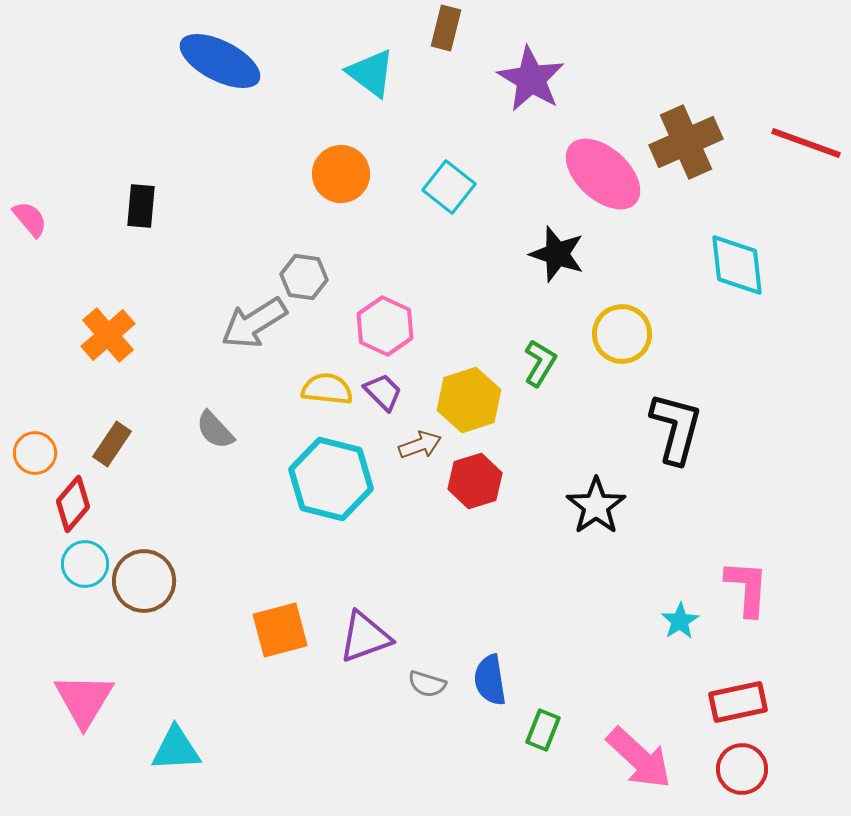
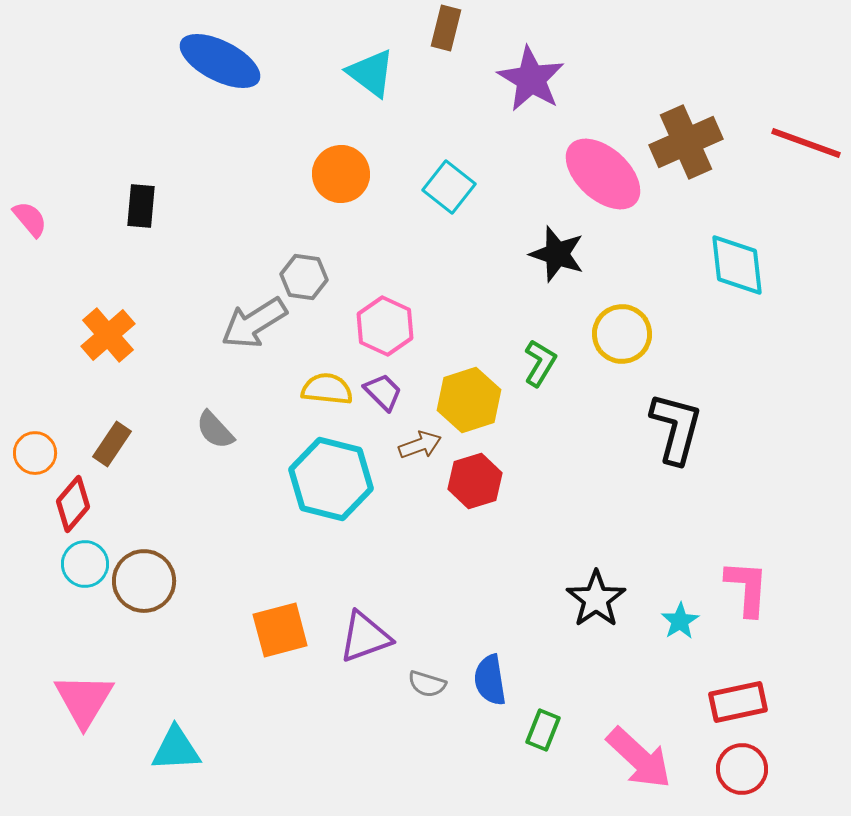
black star at (596, 506): moved 93 px down
